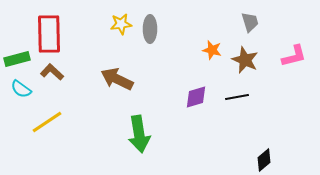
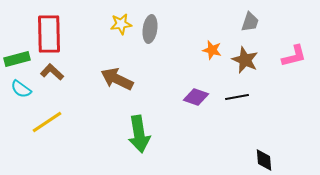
gray trapezoid: rotated 35 degrees clockwise
gray ellipse: rotated 8 degrees clockwise
purple diamond: rotated 35 degrees clockwise
black diamond: rotated 55 degrees counterclockwise
